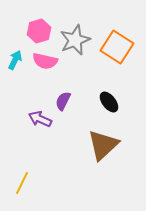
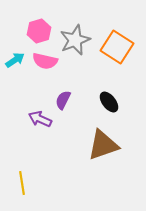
cyan arrow: rotated 30 degrees clockwise
purple semicircle: moved 1 px up
brown triangle: rotated 24 degrees clockwise
yellow line: rotated 35 degrees counterclockwise
